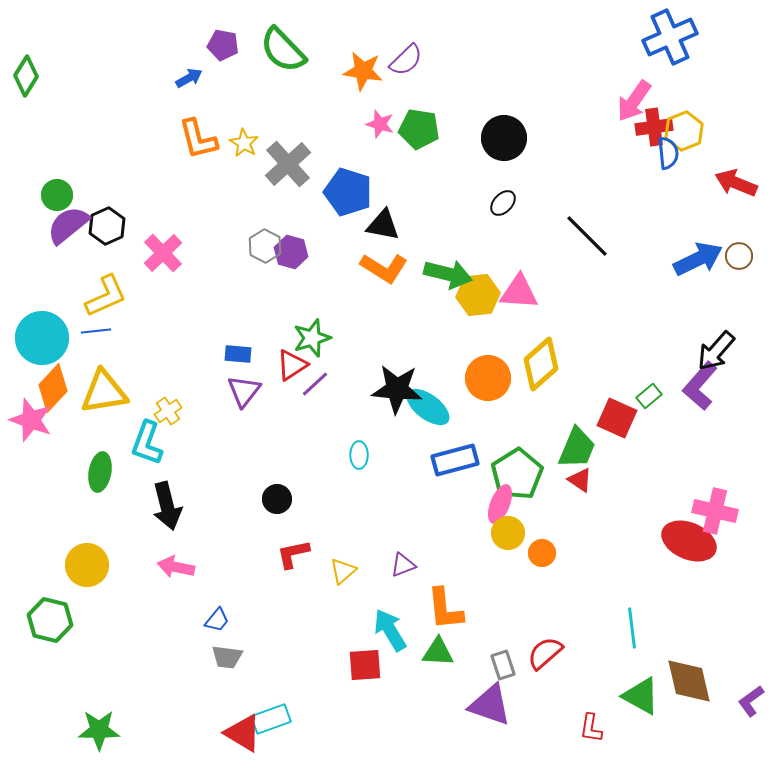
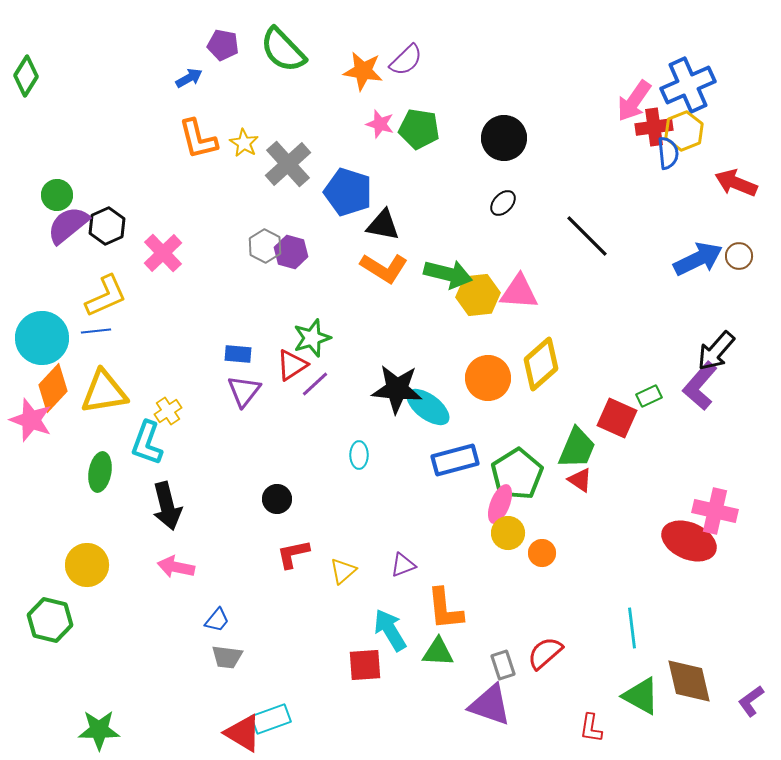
blue cross at (670, 37): moved 18 px right, 48 px down
green rectangle at (649, 396): rotated 15 degrees clockwise
